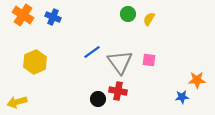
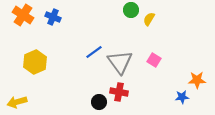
green circle: moved 3 px right, 4 px up
blue line: moved 2 px right
pink square: moved 5 px right; rotated 24 degrees clockwise
red cross: moved 1 px right, 1 px down
black circle: moved 1 px right, 3 px down
